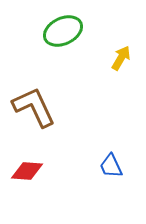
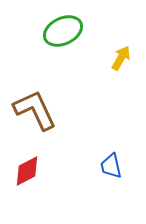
brown L-shape: moved 1 px right, 3 px down
blue trapezoid: rotated 12 degrees clockwise
red diamond: rotated 32 degrees counterclockwise
